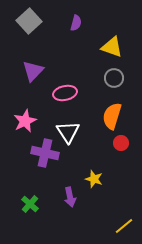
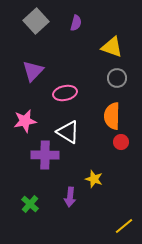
gray square: moved 7 px right
gray circle: moved 3 px right
orange semicircle: rotated 16 degrees counterclockwise
pink star: rotated 15 degrees clockwise
white triangle: rotated 25 degrees counterclockwise
red circle: moved 1 px up
purple cross: moved 2 px down; rotated 12 degrees counterclockwise
purple arrow: rotated 18 degrees clockwise
